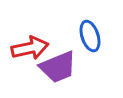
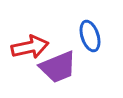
red arrow: moved 1 px up
